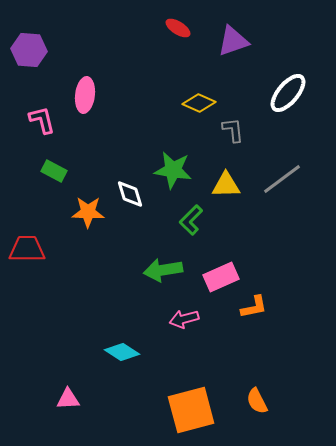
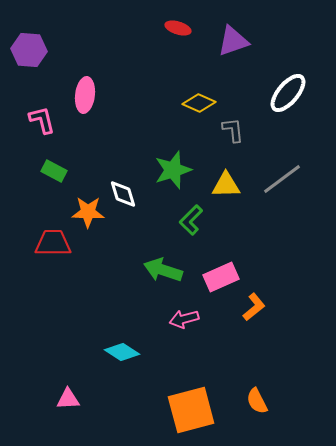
red ellipse: rotated 15 degrees counterclockwise
green star: rotated 27 degrees counterclockwise
white diamond: moved 7 px left
red trapezoid: moved 26 px right, 6 px up
green arrow: rotated 27 degrees clockwise
orange L-shape: rotated 28 degrees counterclockwise
